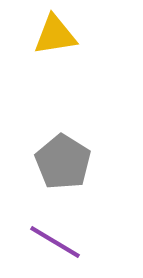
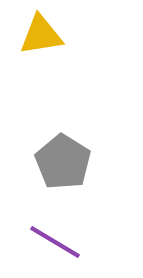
yellow triangle: moved 14 px left
